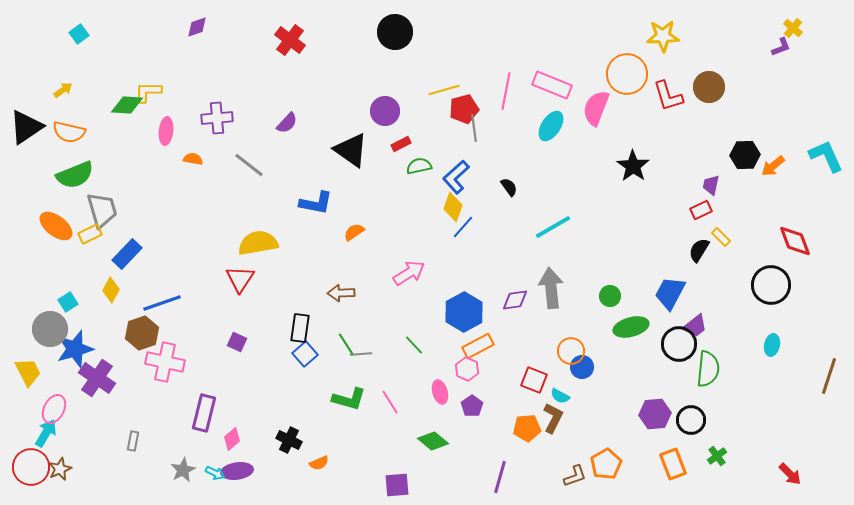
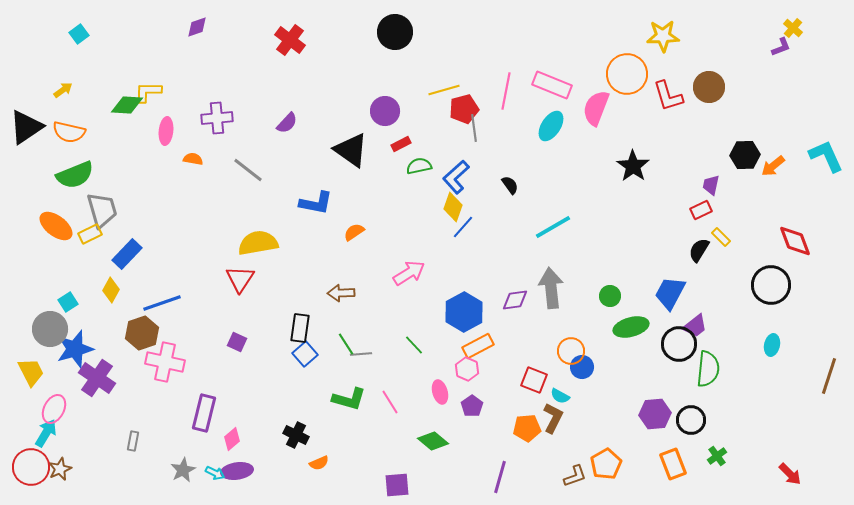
gray line at (249, 165): moved 1 px left, 5 px down
black semicircle at (509, 187): moved 1 px right, 2 px up
yellow trapezoid at (28, 372): moved 3 px right
black cross at (289, 440): moved 7 px right, 5 px up
